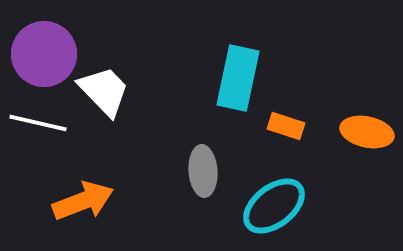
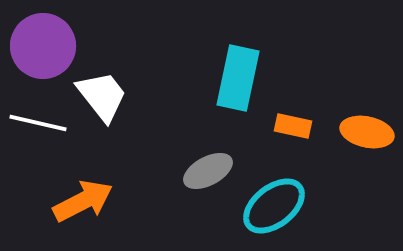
purple circle: moved 1 px left, 8 px up
white trapezoid: moved 2 px left, 5 px down; rotated 6 degrees clockwise
orange rectangle: moved 7 px right; rotated 6 degrees counterclockwise
gray ellipse: moved 5 px right; rotated 66 degrees clockwise
orange arrow: rotated 6 degrees counterclockwise
